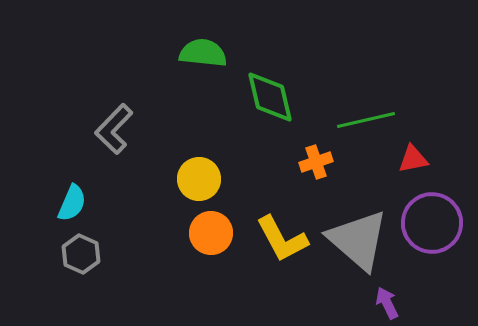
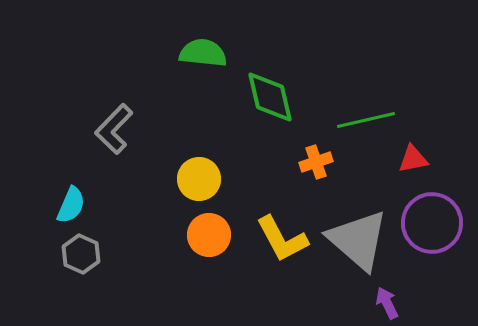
cyan semicircle: moved 1 px left, 2 px down
orange circle: moved 2 px left, 2 px down
